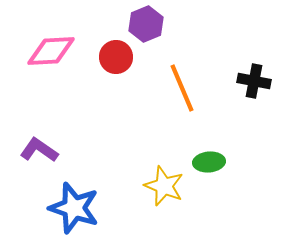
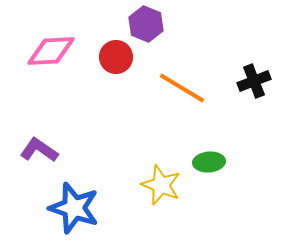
purple hexagon: rotated 16 degrees counterclockwise
black cross: rotated 32 degrees counterclockwise
orange line: rotated 36 degrees counterclockwise
yellow star: moved 3 px left, 1 px up
